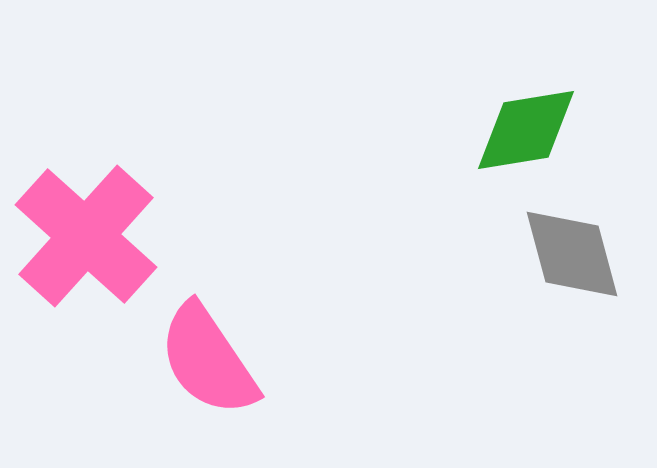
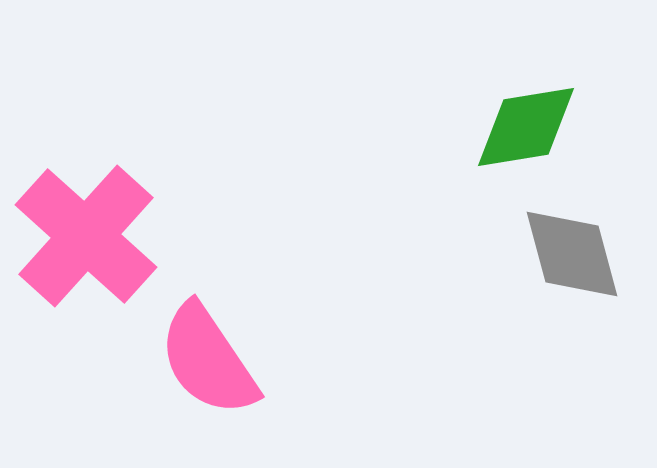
green diamond: moved 3 px up
